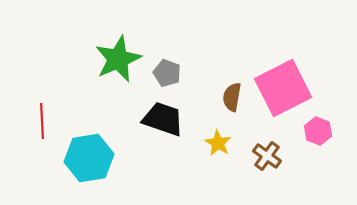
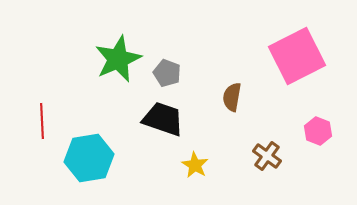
pink square: moved 14 px right, 32 px up
yellow star: moved 23 px left, 22 px down
